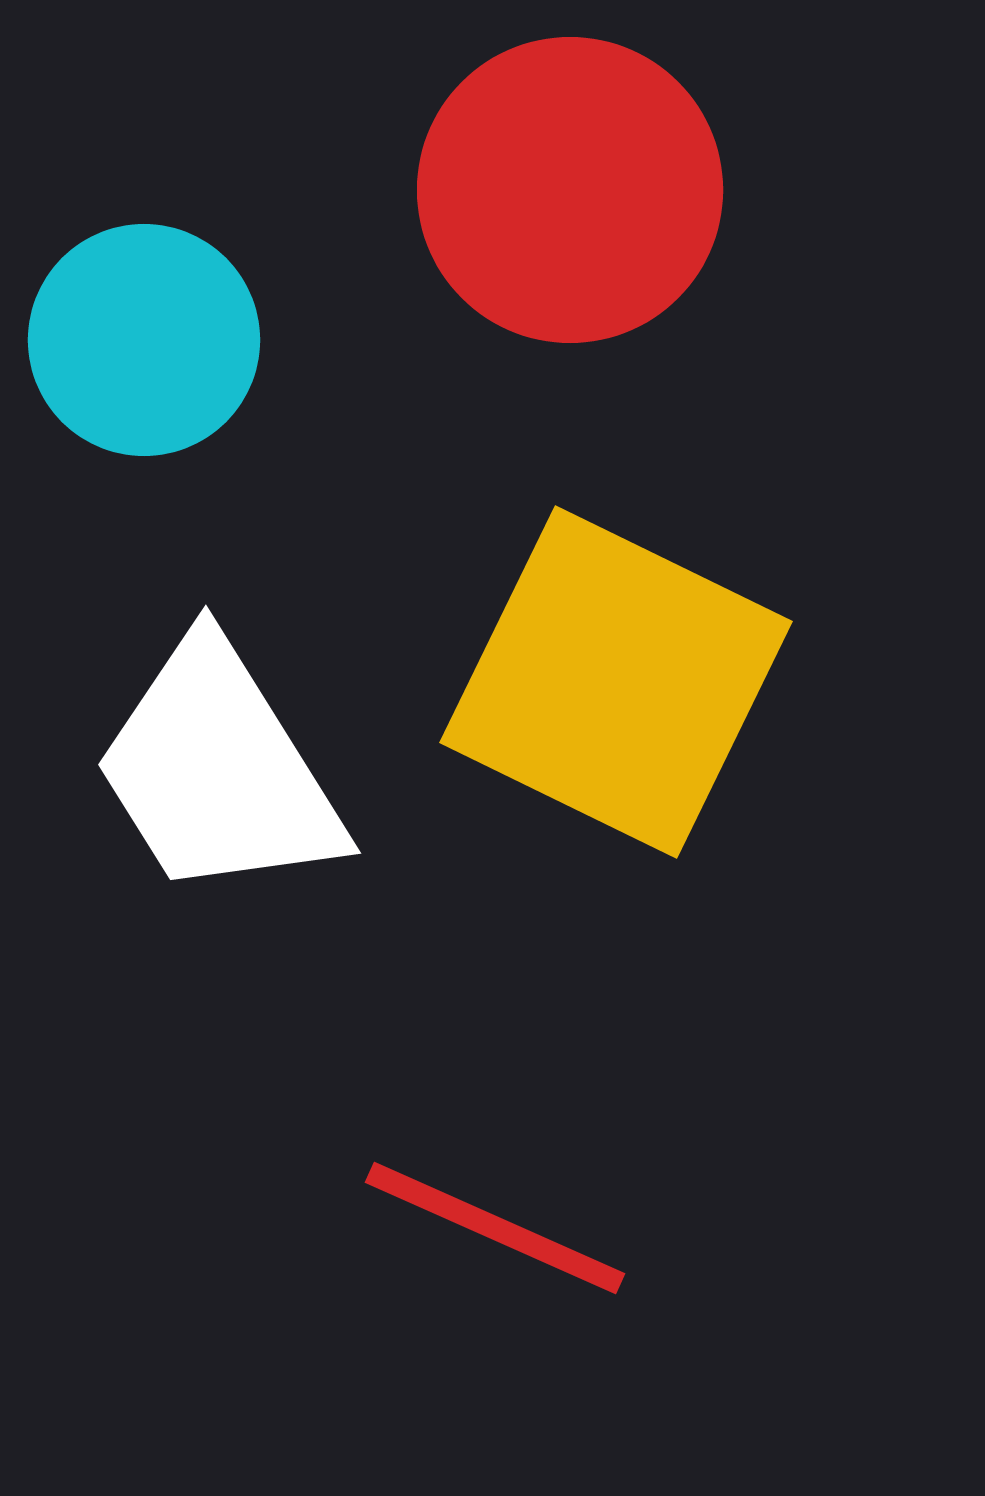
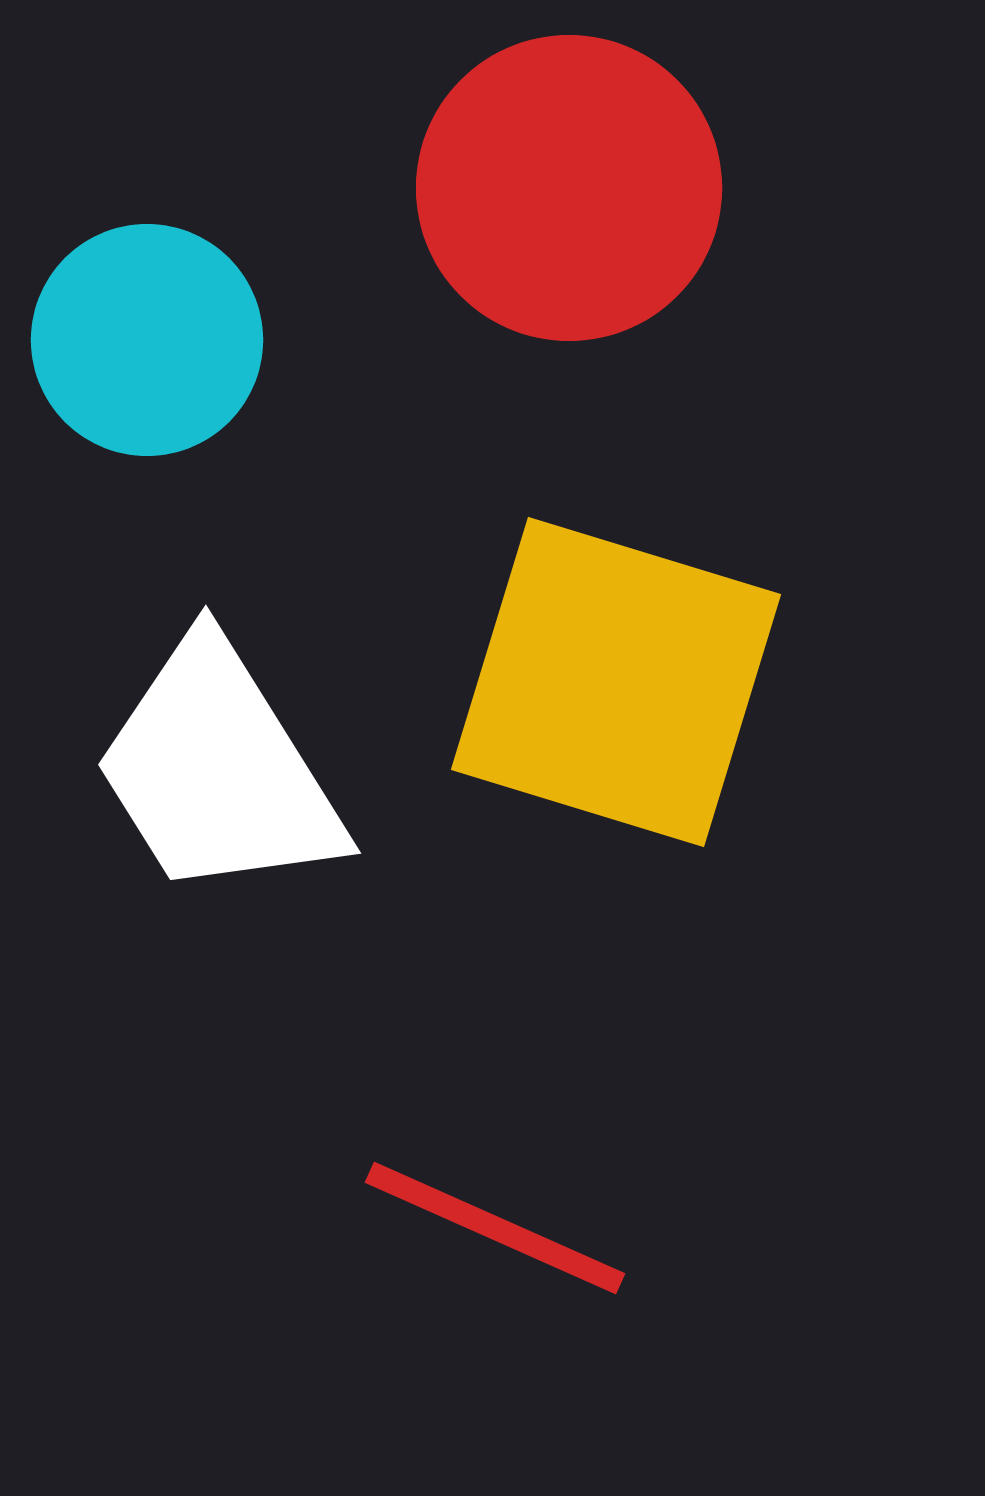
red circle: moved 1 px left, 2 px up
cyan circle: moved 3 px right
yellow square: rotated 9 degrees counterclockwise
